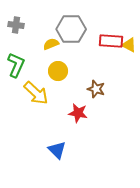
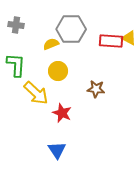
yellow triangle: moved 7 px up
green L-shape: rotated 20 degrees counterclockwise
brown star: rotated 12 degrees counterclockwise
red star: moved 16 px left; rotated 12 degrees clockwise
blue triangle: rotated 12 degrees clockwise
